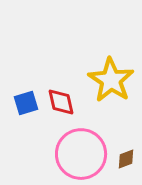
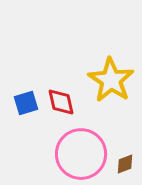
brown diamond: moved 1 px left, 5 px down
